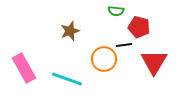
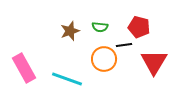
green semicircle: moved 16 px left, 16 px down
